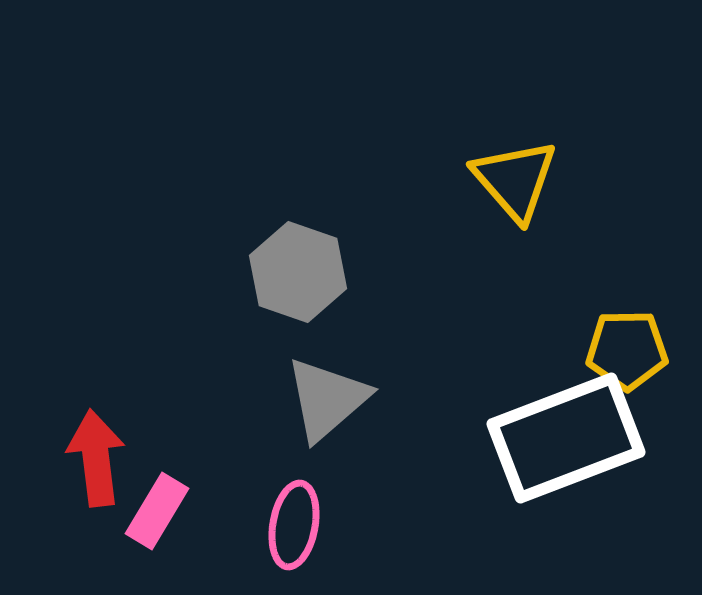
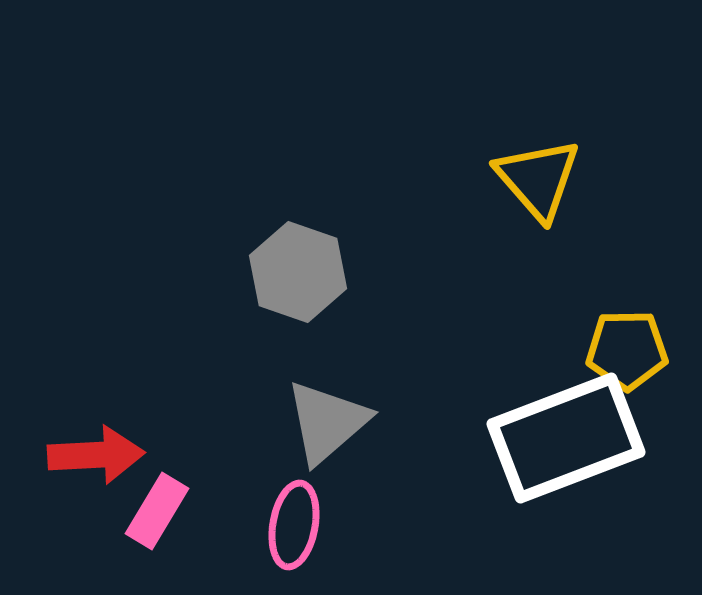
yellow triangle: moved 23 px right, 1 px up
gray triangle: moved 23 px down
red arrow: moved 3 px up; rotated 94 degrees clockwise
